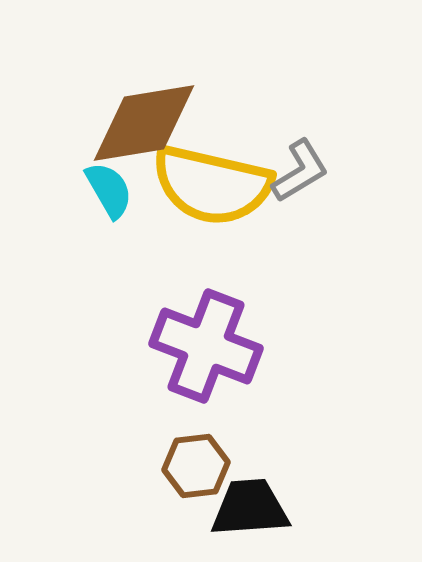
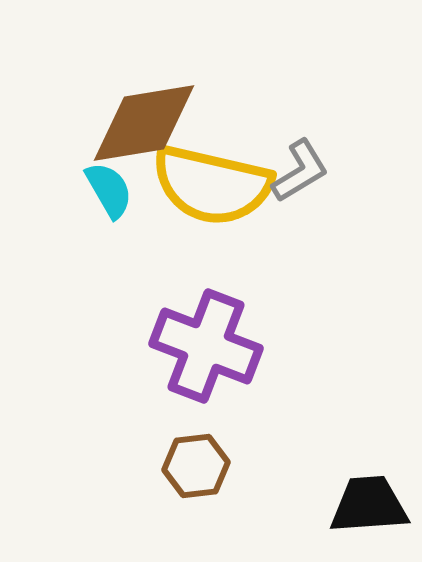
black trapezoid: moved 119 px right, 3 px up
